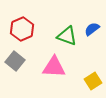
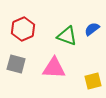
red hexagon: moved 1 px right
gray square: moved 1 px right, 3 px down; rotated 24 degrees counterclockwise
pink triangle: moved 1 px down
yellow square: rotated 18 degrees clockwise
